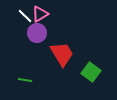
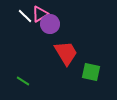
purple circle: moved 13 px right, 9 px up
red trapezoid: moved 4 px right, 1 px up
green square: rotated 24 degrees counterclockwise
green line: moved 2 px left, 1 px down; rotated 24 degrees clockwise
